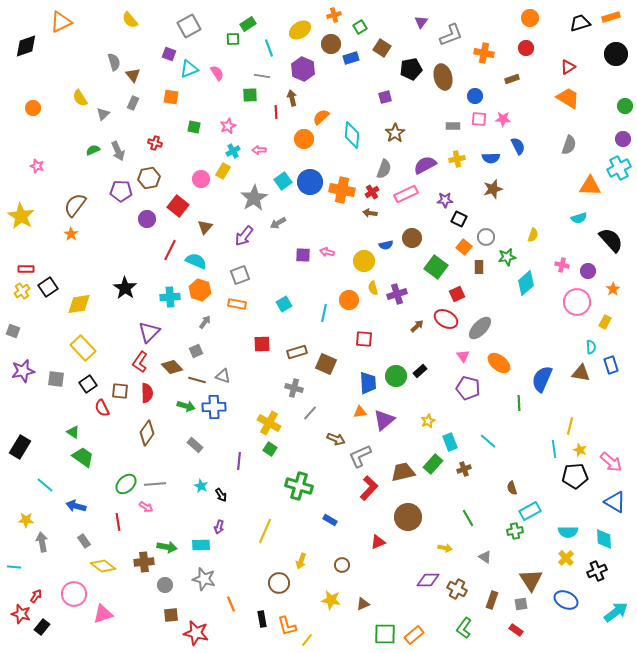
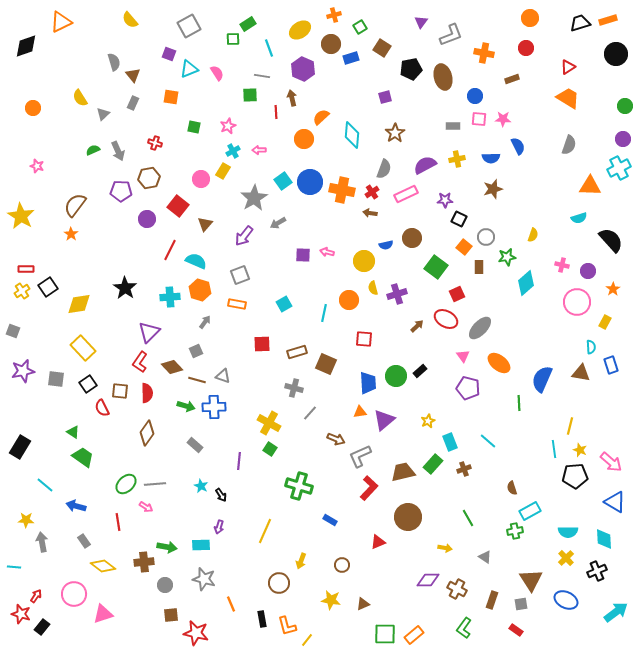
orange rectangle at (611, 17): moved 3 px left, 3 px down
brown triangle at (205, 227): moved 3 px up
